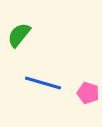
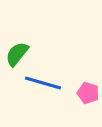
green semicircle: moved 2 px left, 19 px down
